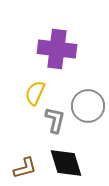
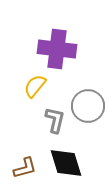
yellow semicircle: moved 7 px up; rotated 15 degrees clockwise
